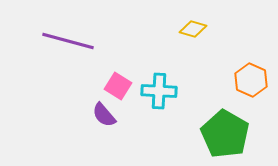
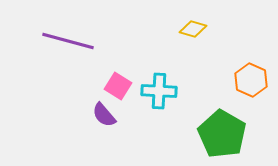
green pentagon: moved 3 px left
